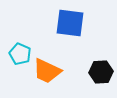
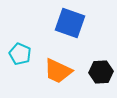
blue square: rotated 12 degrees clockwise
orange trapezoid: moved 11 px right
